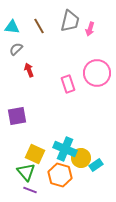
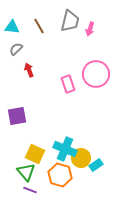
pink circle: moved 1 px left, 1 px down
